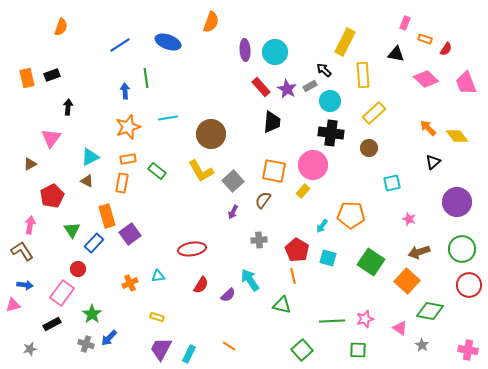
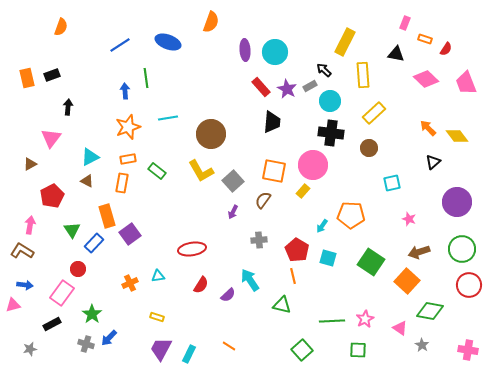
brown L-shape at (22, 251): rotated 25 degrees counterclockwise
pink star at (365, 319): rotated 12 degrees counterclockwise
